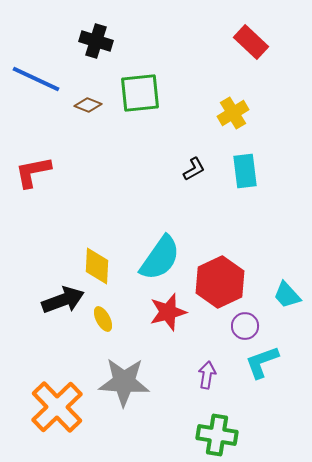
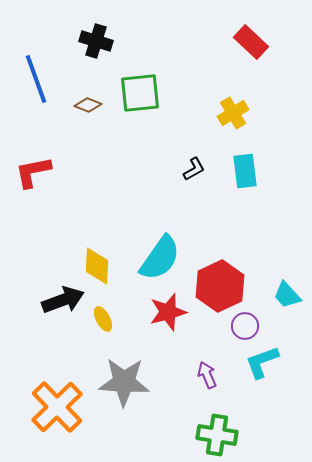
blue line: rotated 45 degrees clockwise
red hexagon: moved 4 px down
purple arrow: rotated 32 degrees counterclockwise
